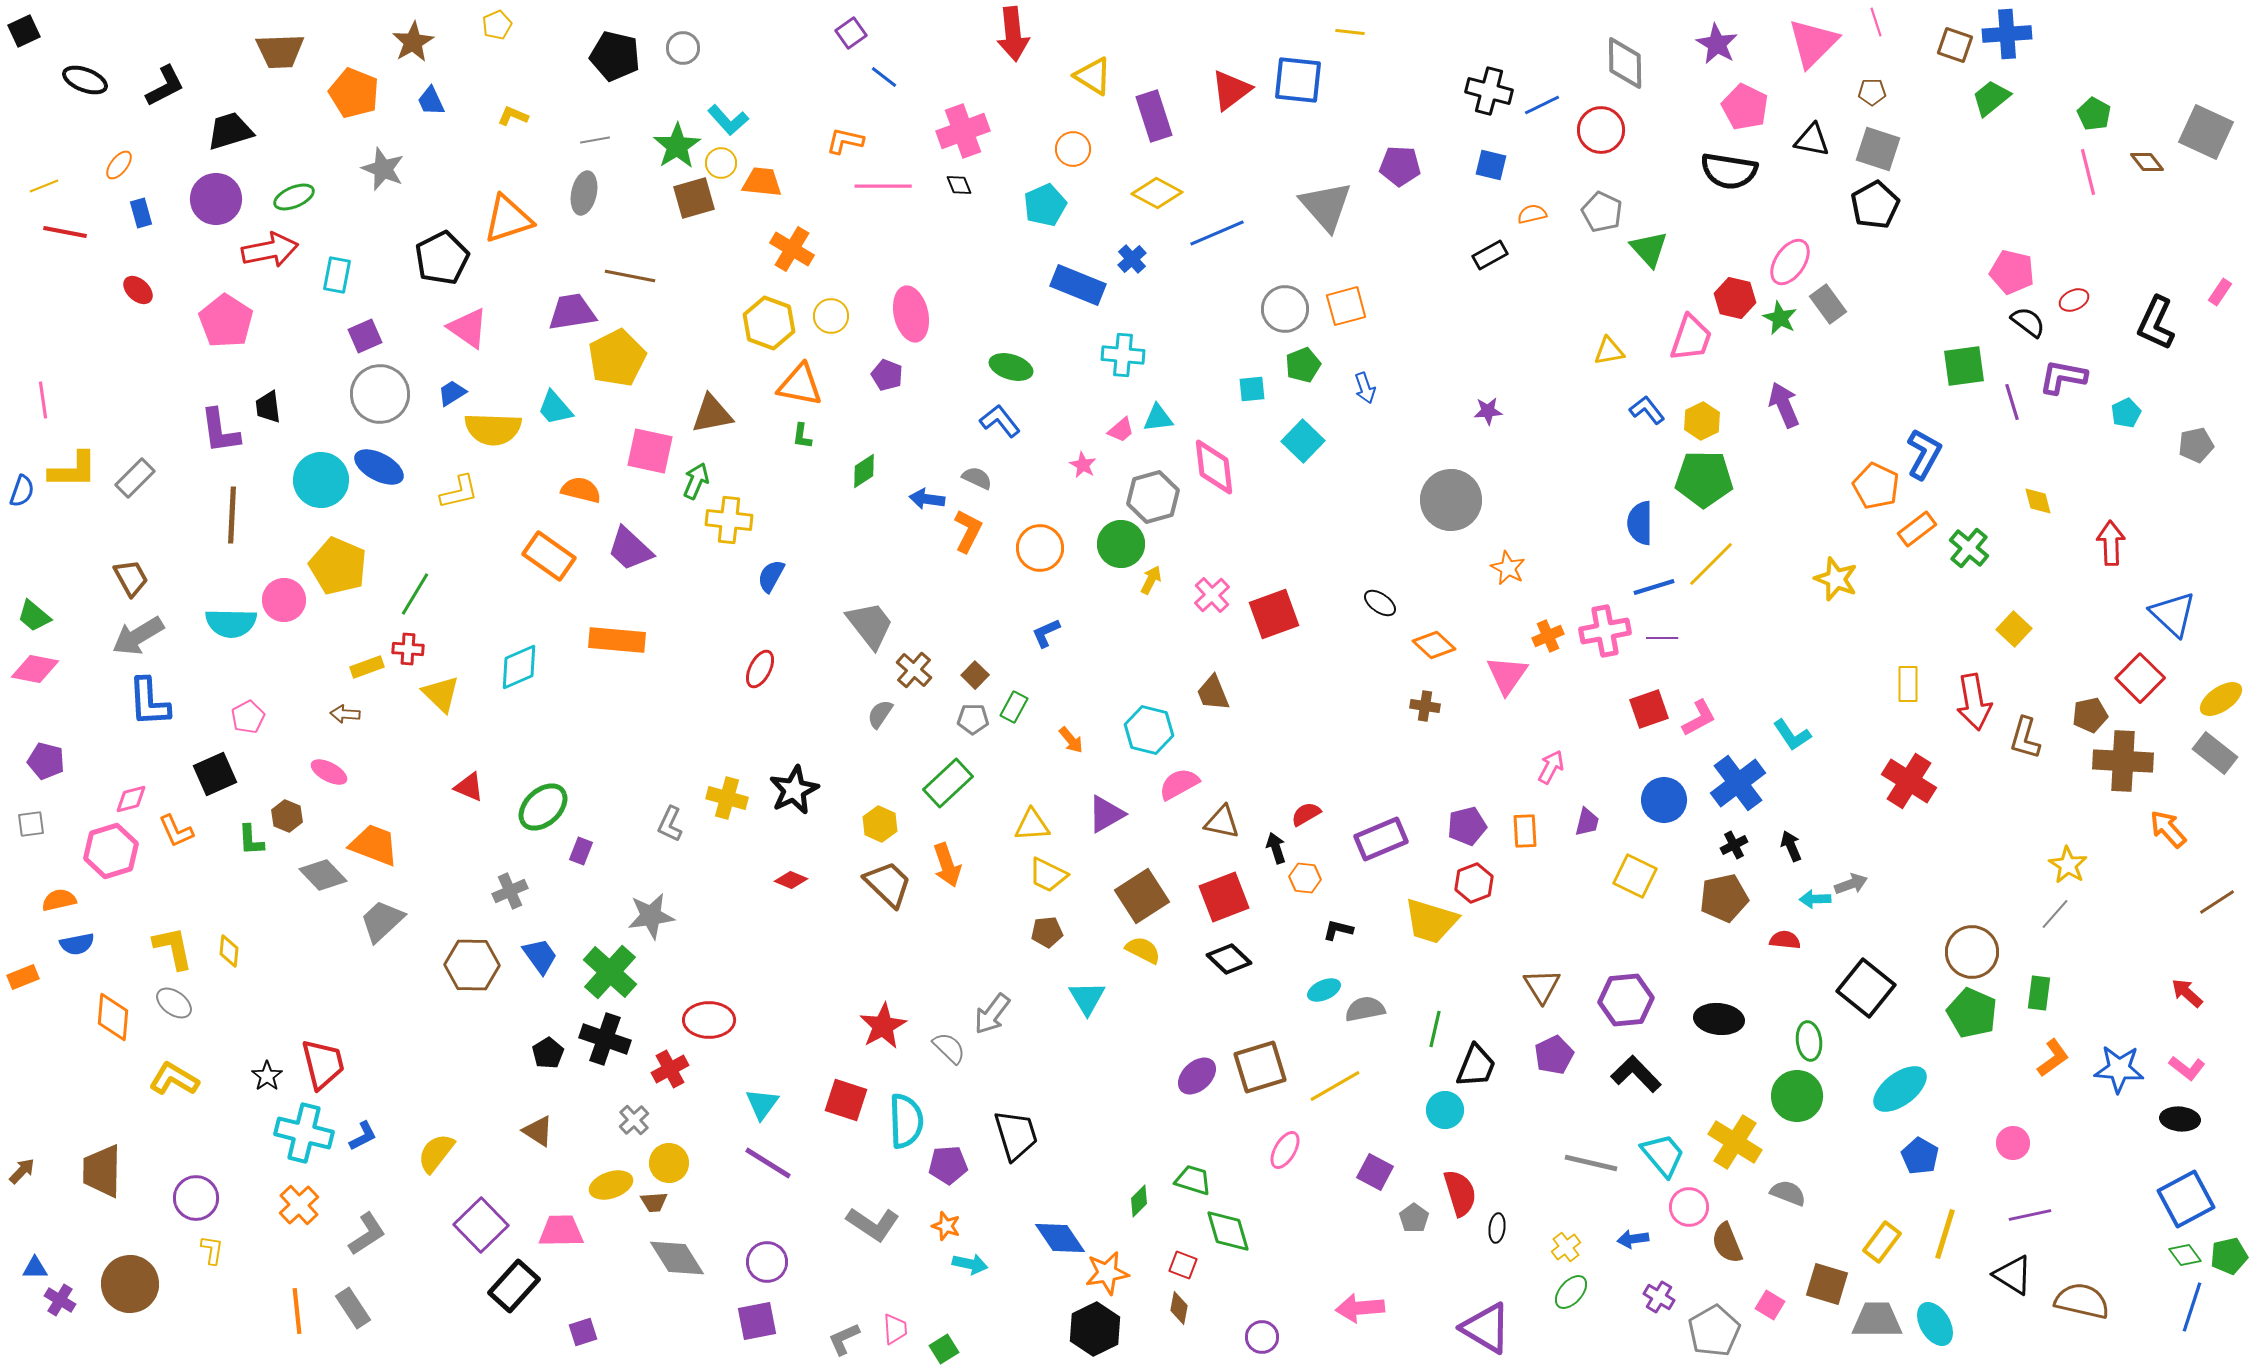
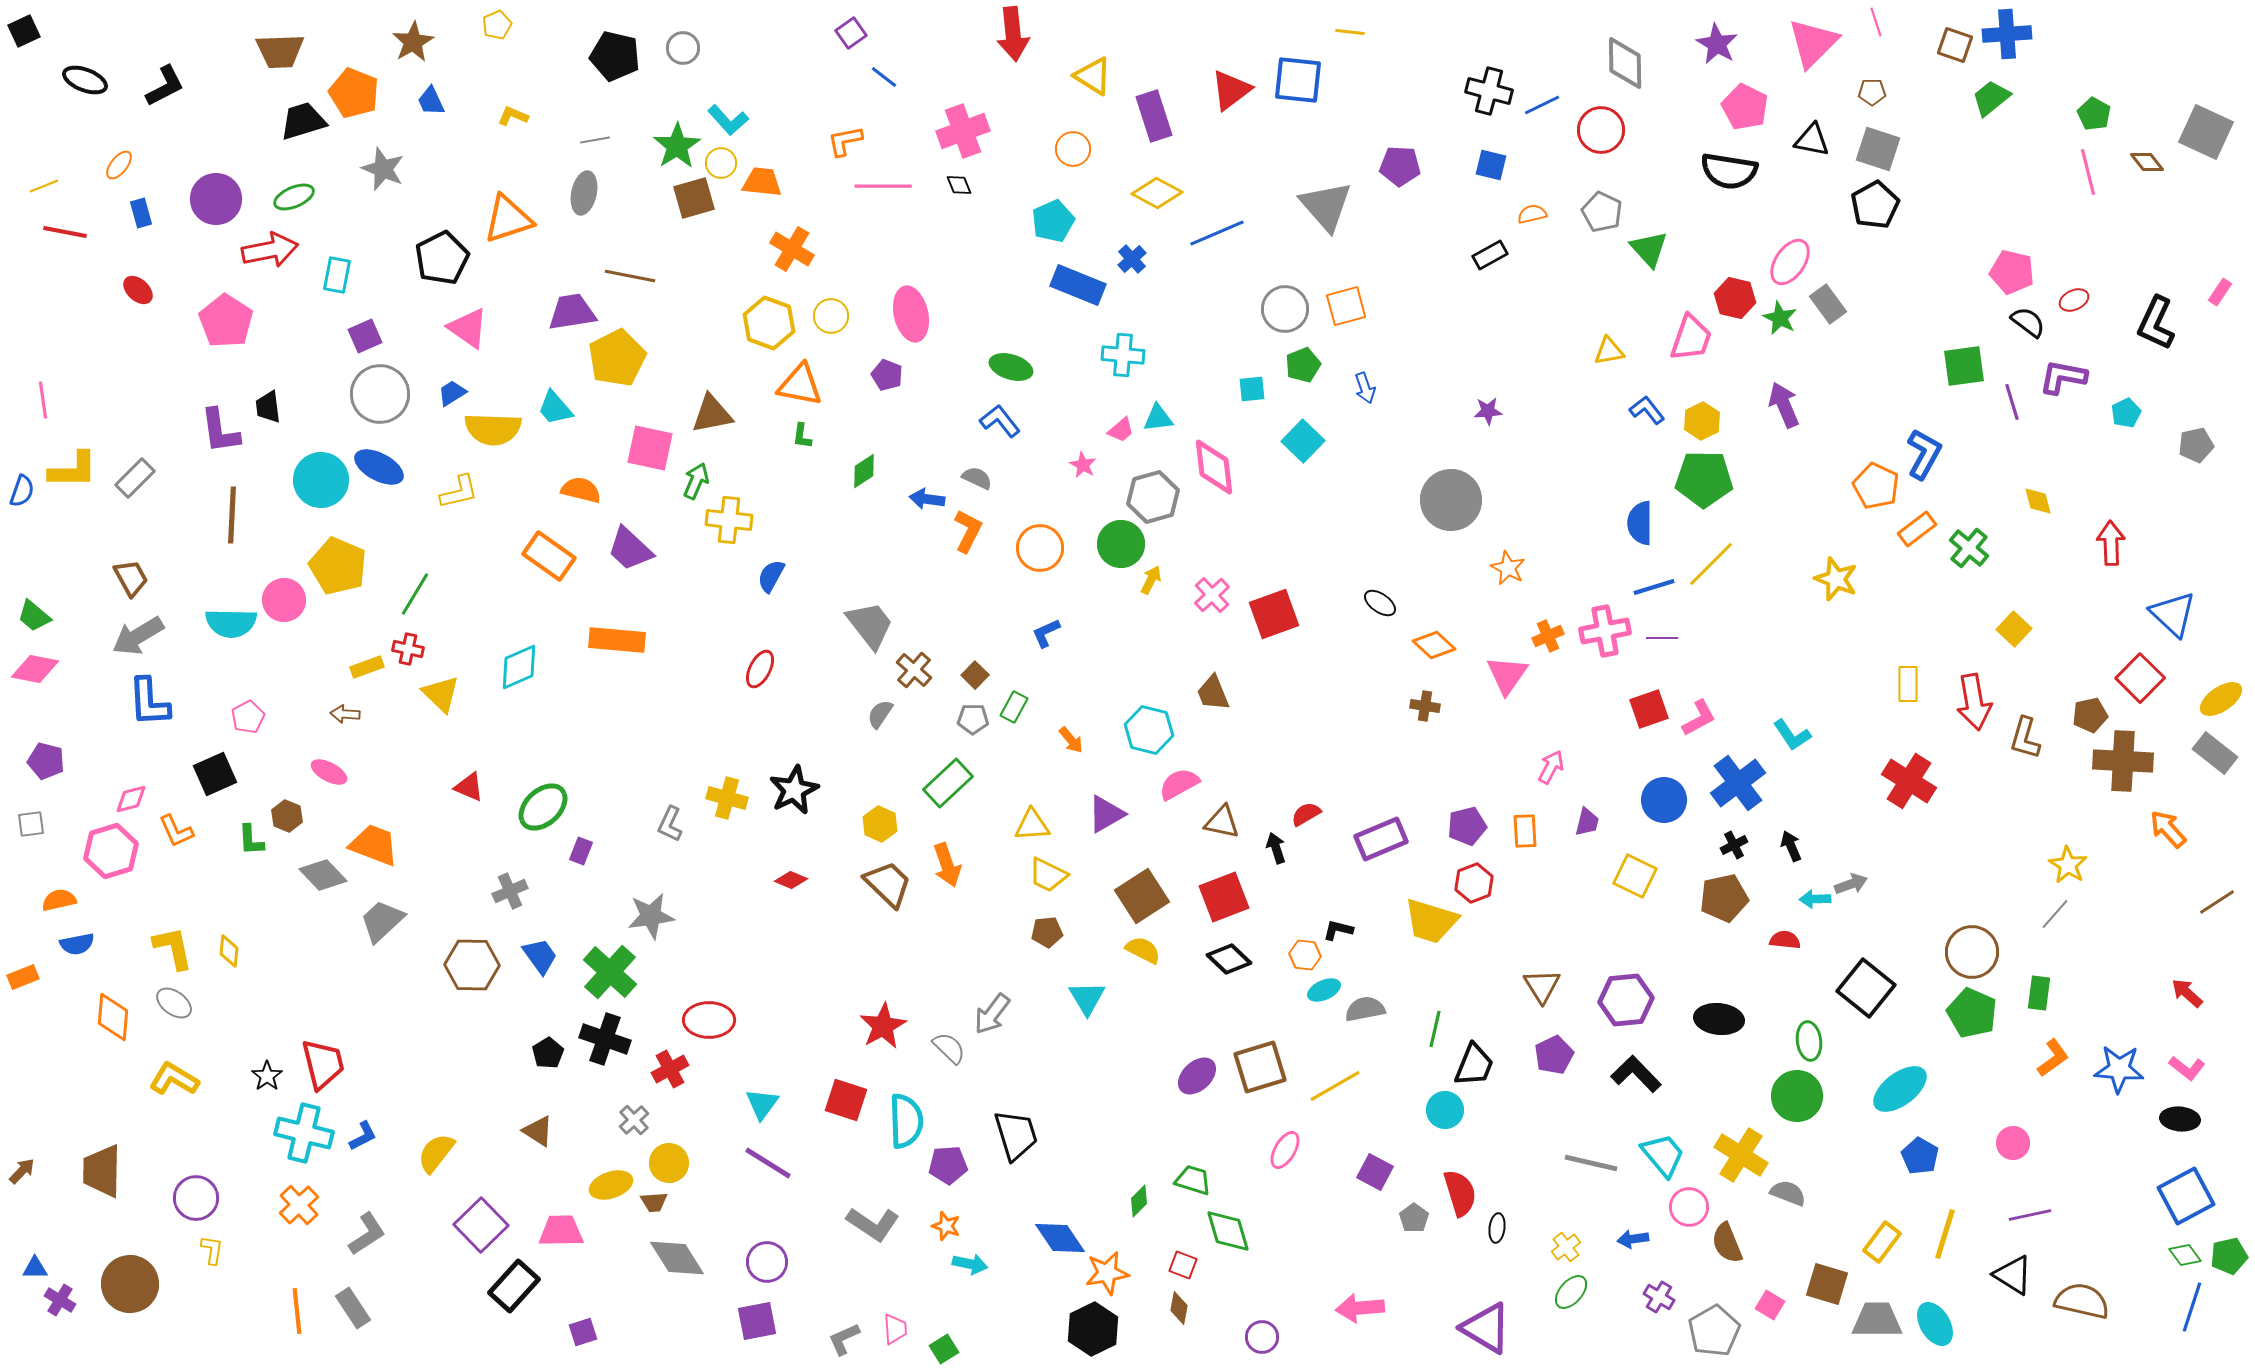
black trapezoid at (230, 131): moved 73 px right, 10 px up
orange L-shape at (845, 141): rotated 24 degrees counterclockwise
cyan pentagon at (1045, 205): moved 8 px right, 16 px down
pink square at (650, 451): moved 3 px up
red cross at (408, 649): rotated 8 degrees clockwise
orange hexagon at (1305, 878): moved 77 px down
black trapezoid at (1476, 1066): moved 2 px left, 1 px up
yellow cross at (1735, 1142): moved 6 px right, 13 px down
blue square at (2186, 1199): moved 3 px up
black hexagon at (1095, 1329): moved 2 px left
